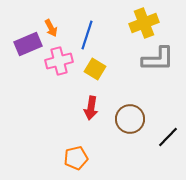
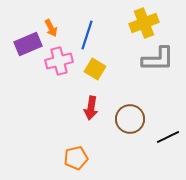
black line: rotated 20 degrees clockwise
